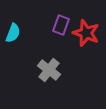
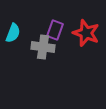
purple rectangle: moved 6 px left, 5 px down
gray cross: moved 6 px left, 23 px up; rotated 30 degrees counterclockwise
